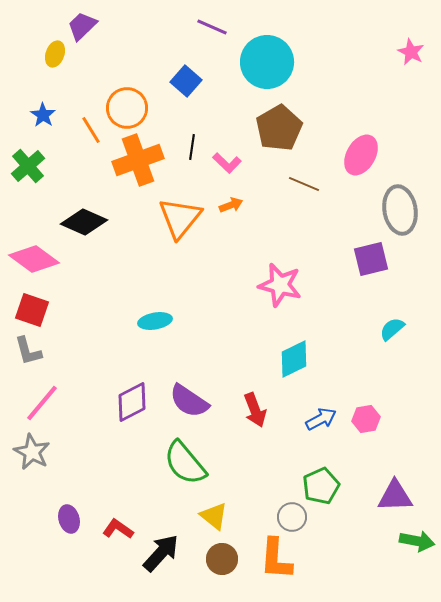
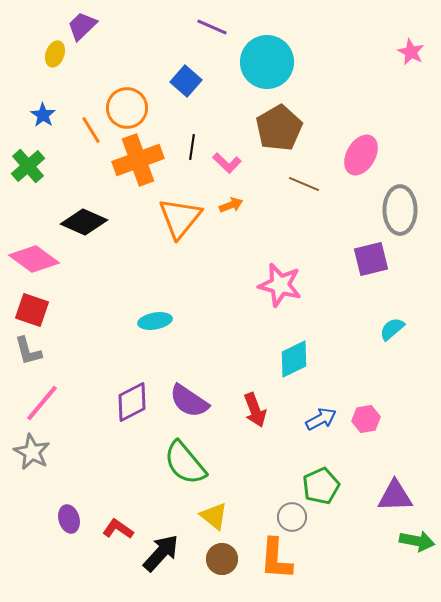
gray ellipse at (400, 210): rotated 9 degrees clockwise
